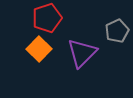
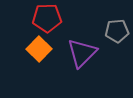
red pentagon: rotated 16 degrees clockwise
gray pentagon: rotated 20 degrees clockwise
